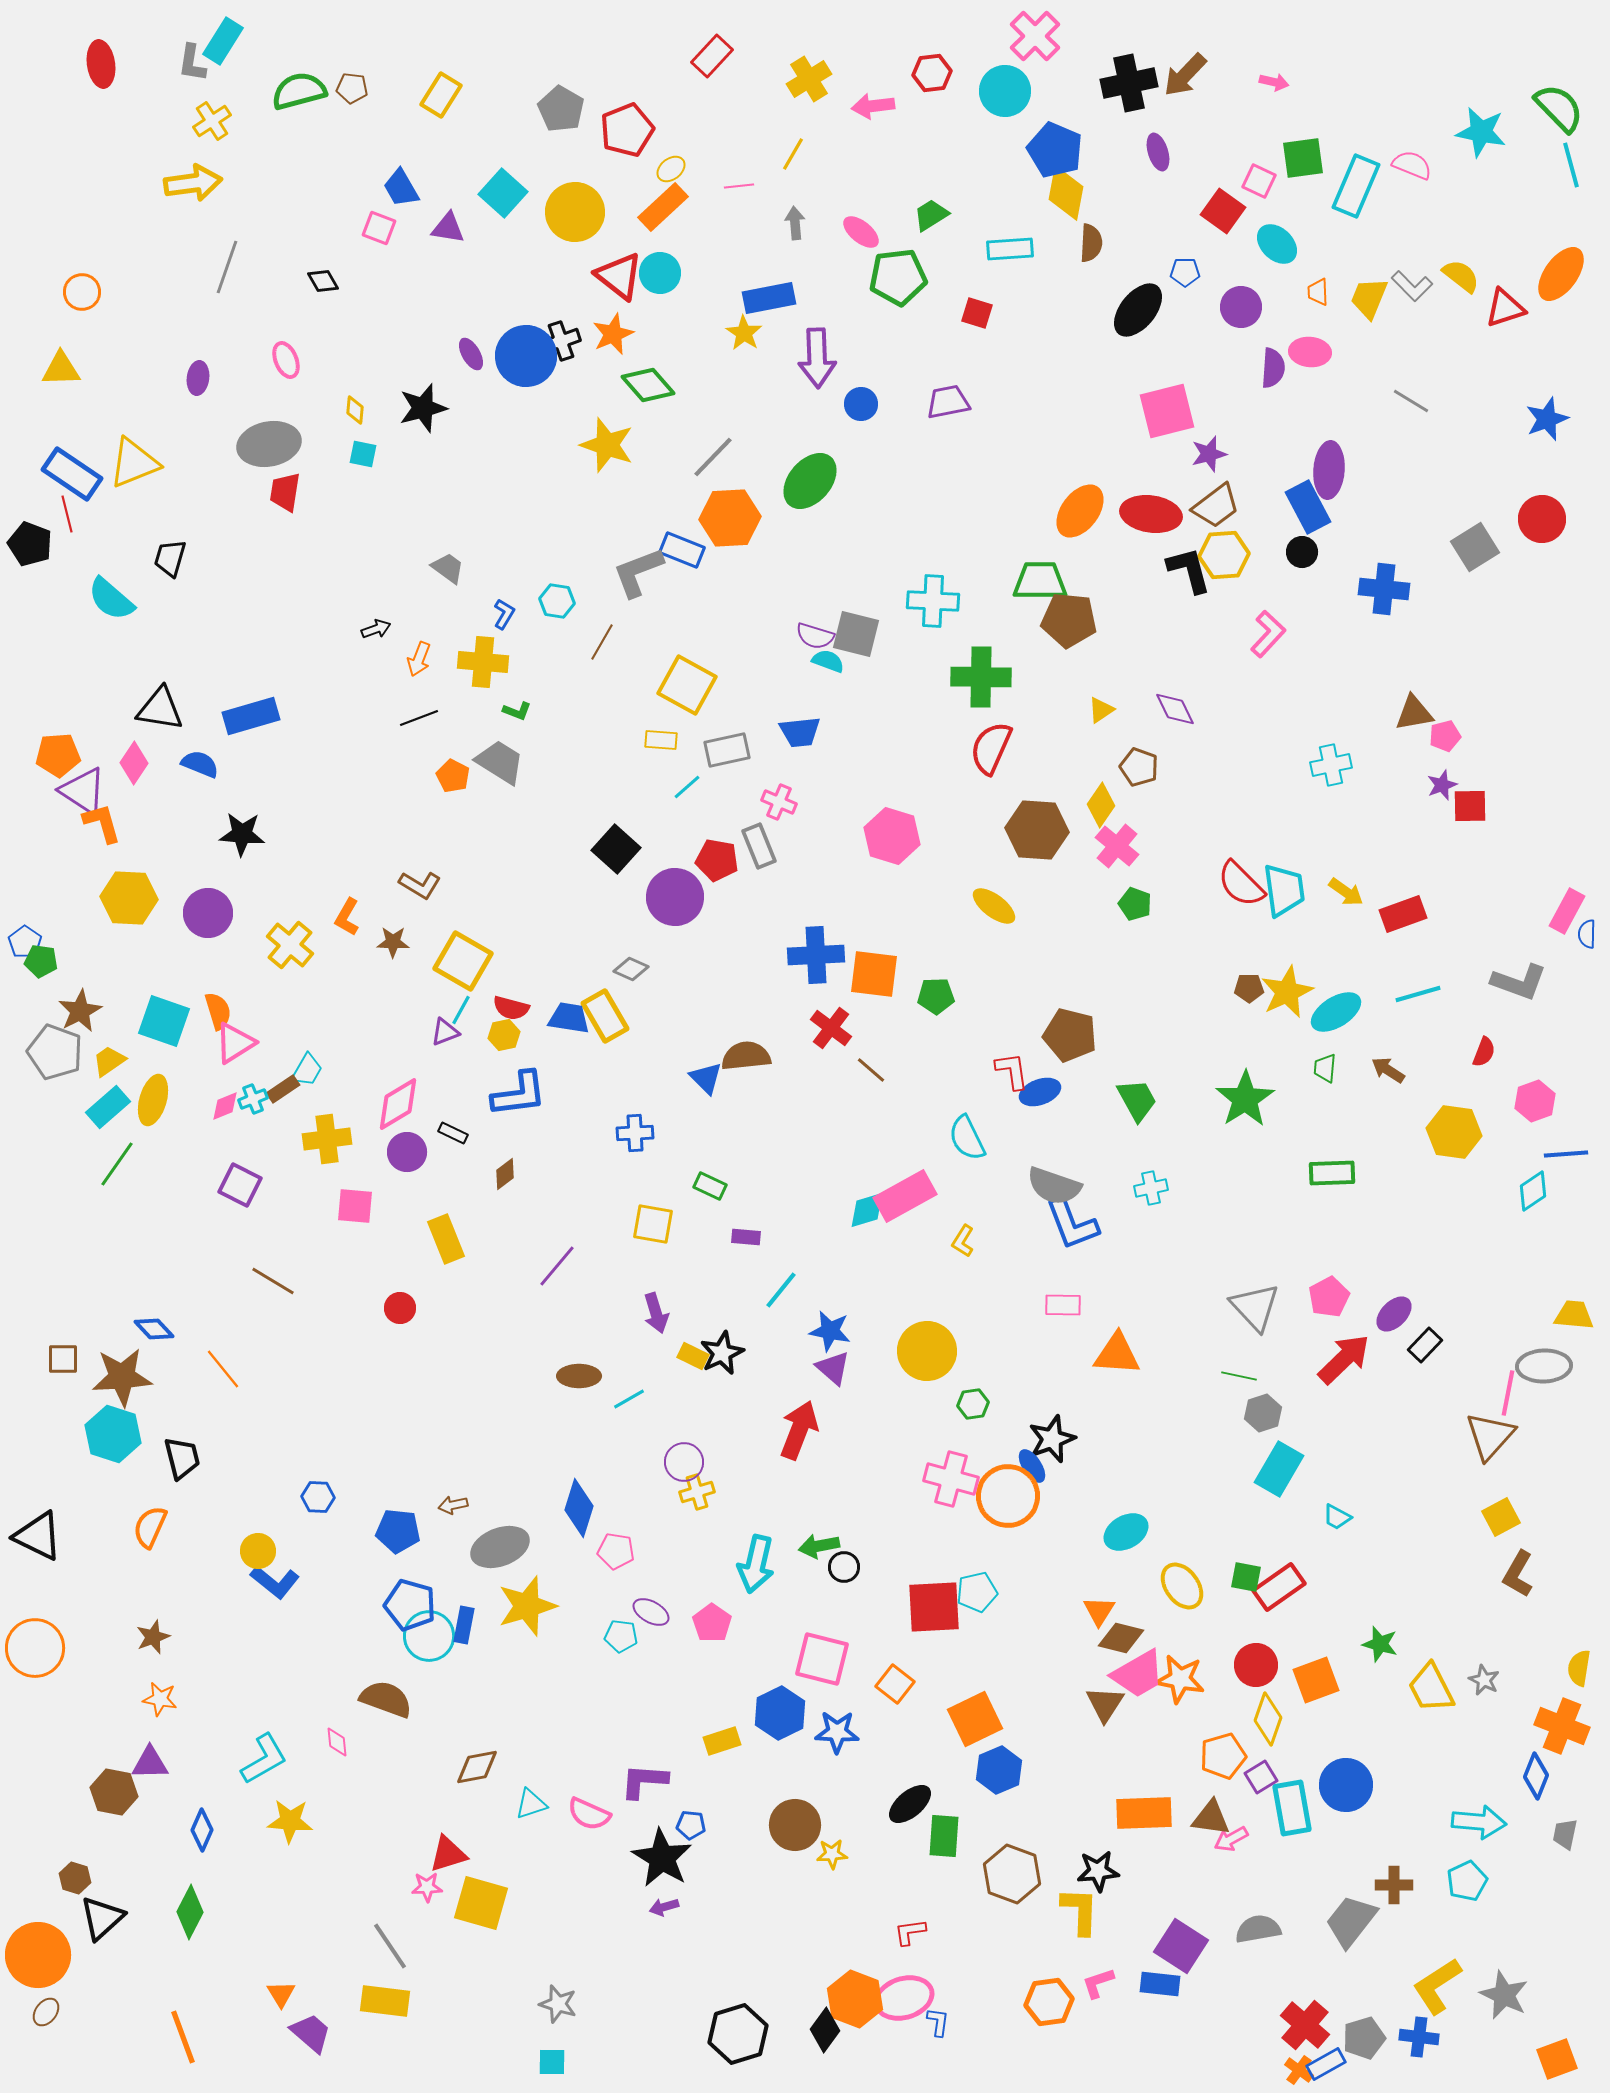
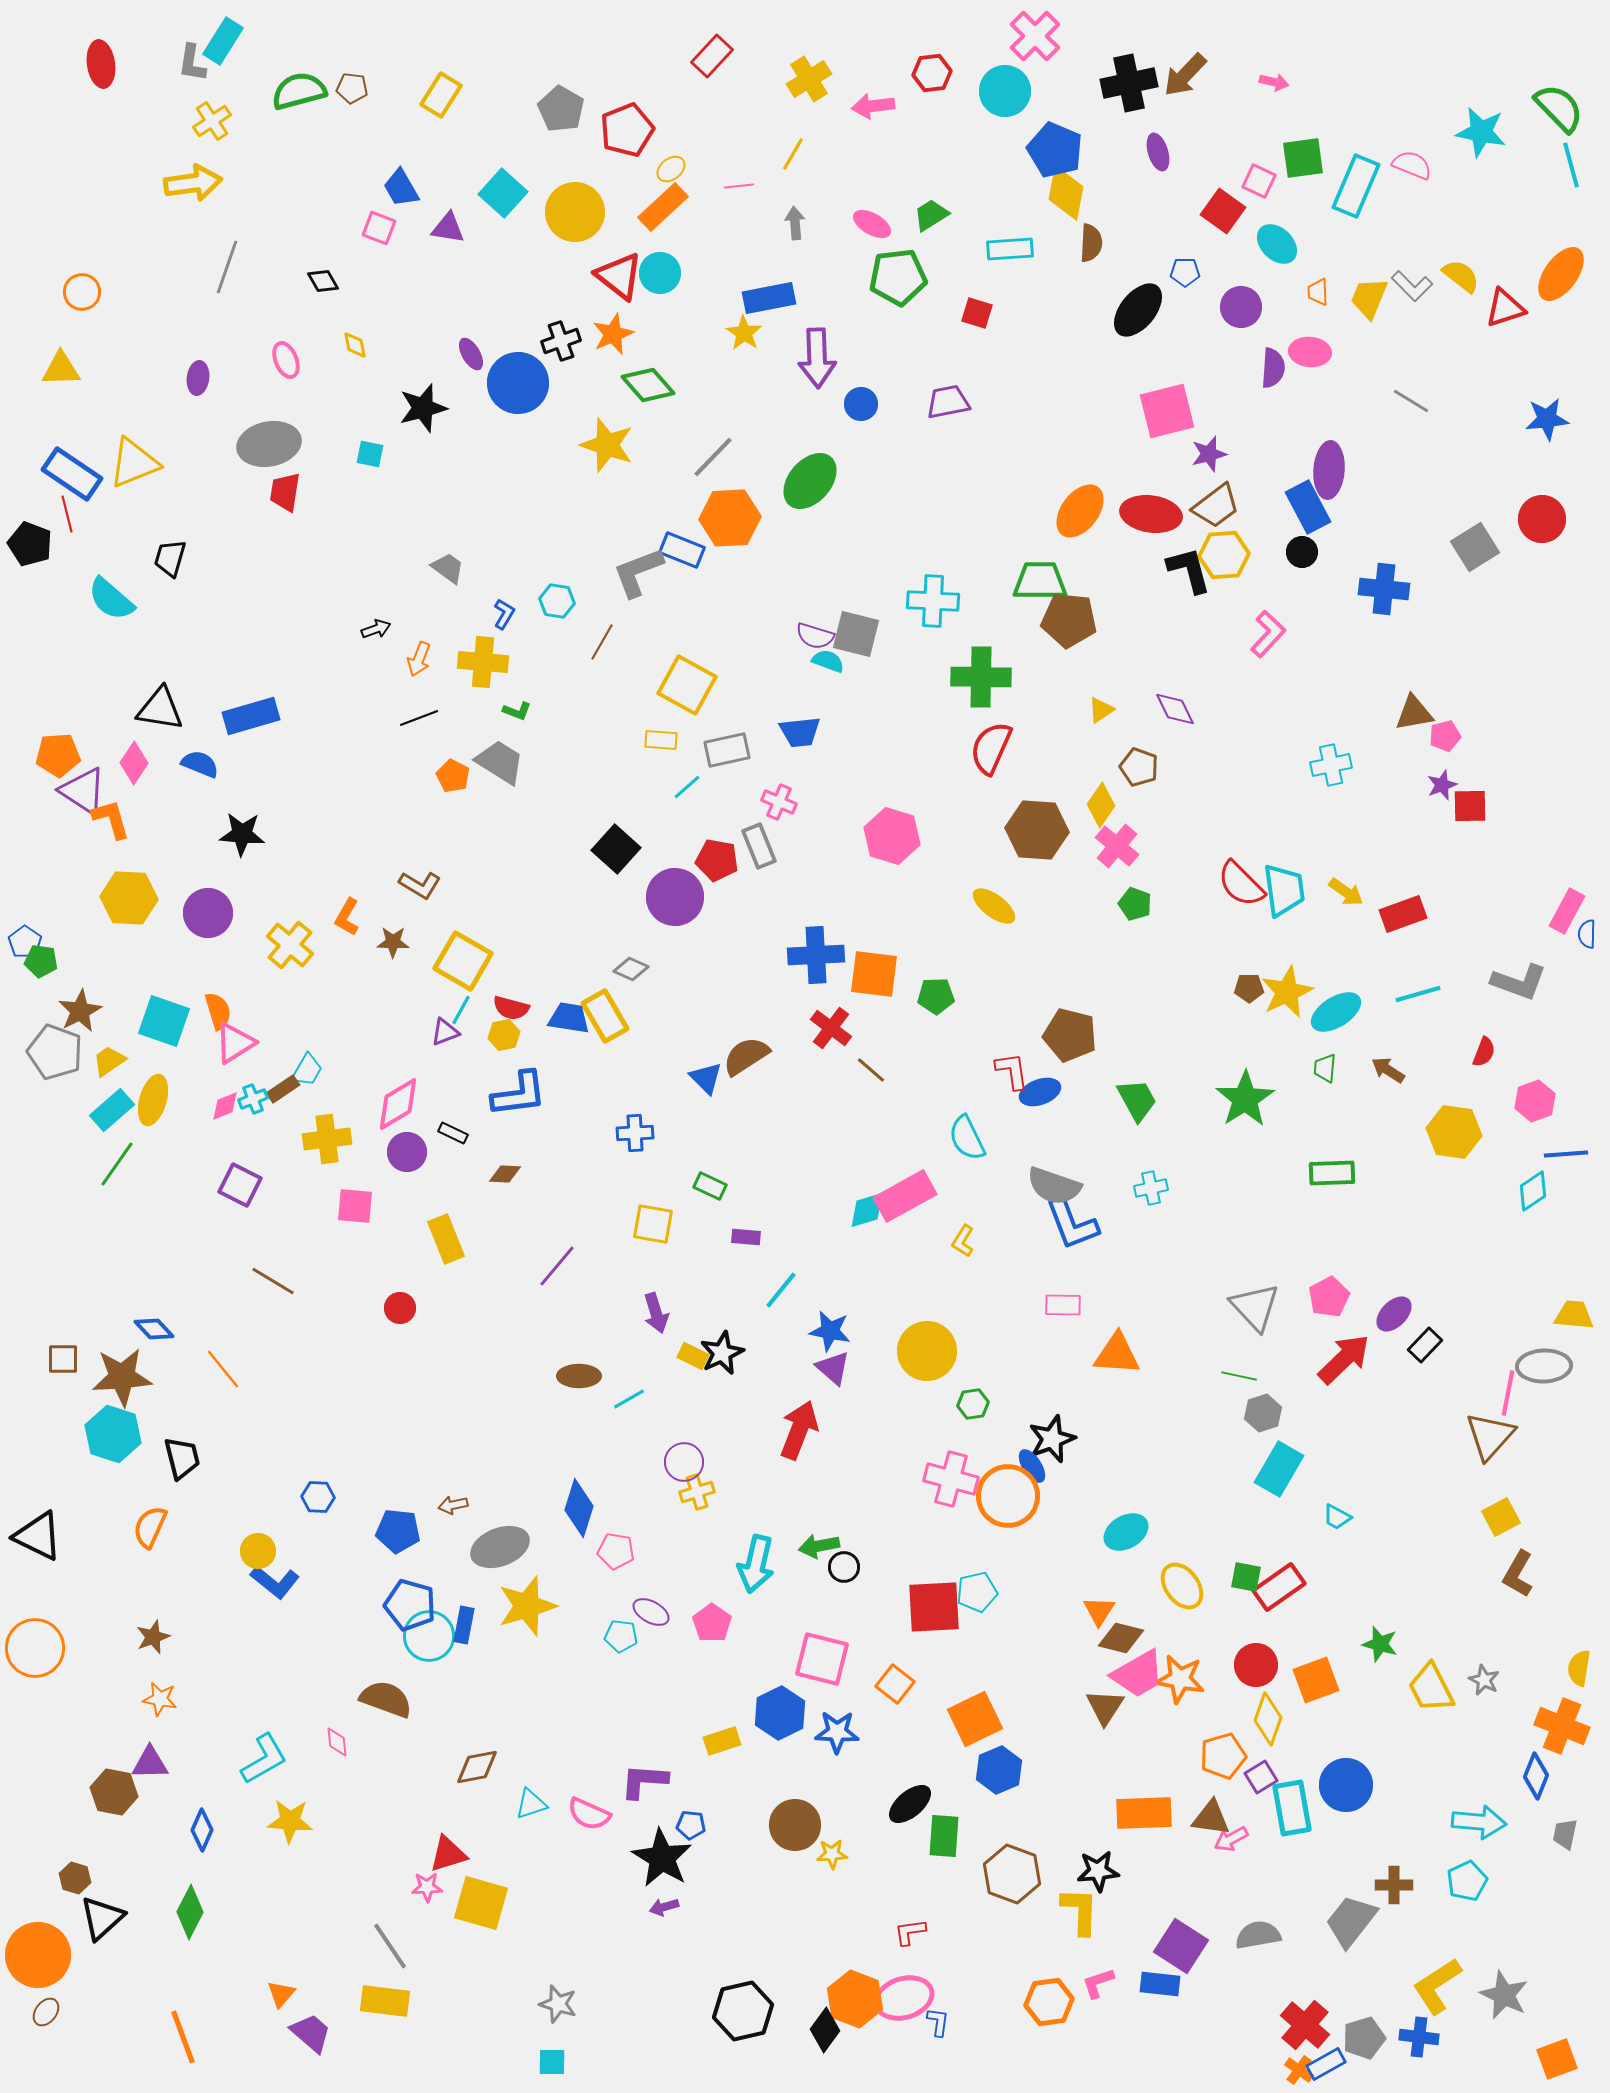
pink ellipse at (861, 232): moved 11 px right, 8 px up; rotated 9 degrees counterclockwise
blue circle at (526, 356): moved 8 px left, 27 px down
yellow diamond at (355, 410): moved 65 px up; rotated 16 degrees counterclockwise
blue star at (1547, 419): rotated 15 degrees clockwise
cyan square at (363, 454): moved 7 px right
orange L-shape at (102, 823): moved 9 px right, 4 px up
brown semicircle at (746, 1056): rotated 27 degrees counterclockwise
cyan rectangle at (108, 1107): moved 4 px right, 3 px down
brown diamond at (505, 1174): rotated 40 degrees clockwise
brown triangle at (1105, 1704): moved 3 px down
gray semicircle at (1258, 1929): moved 6 px down
orange triangle at (281, 1994): rotated 12 degrees clockwise
black hexagon at (738, 2034): moved 5 px right, 23 px up; rotated 4 degrees clockwise
